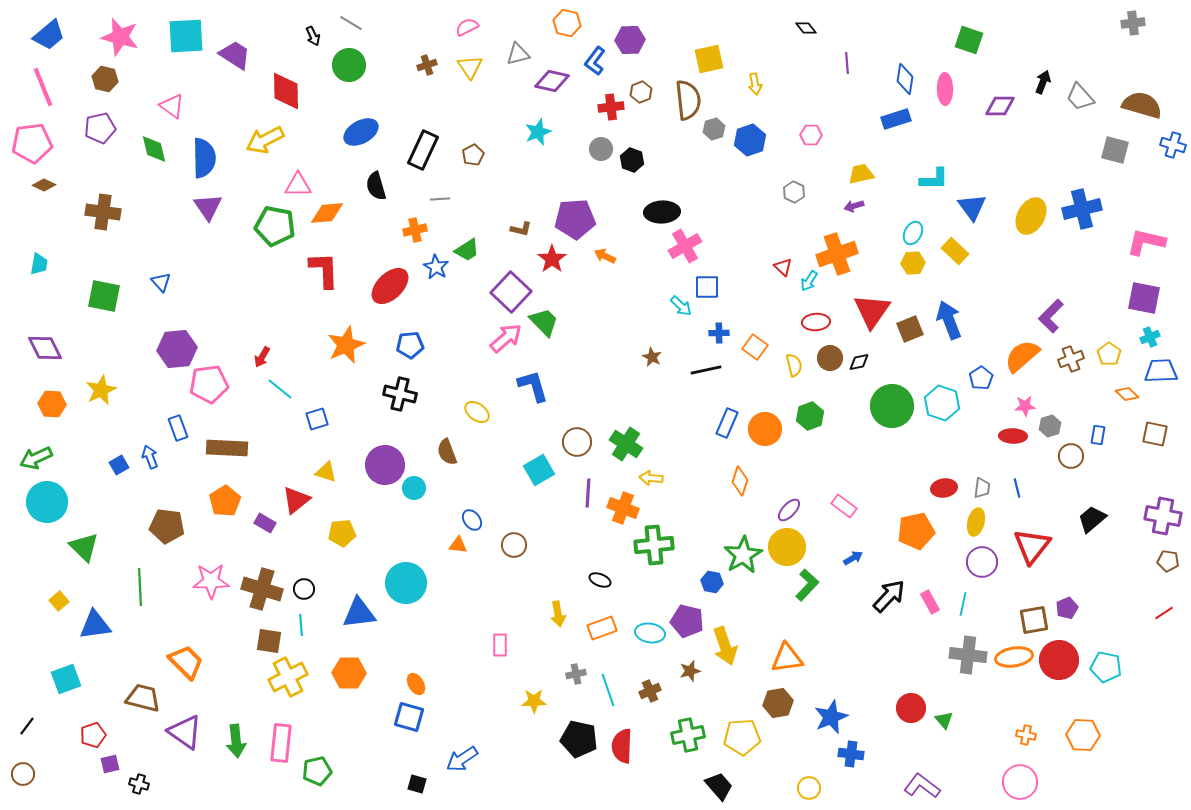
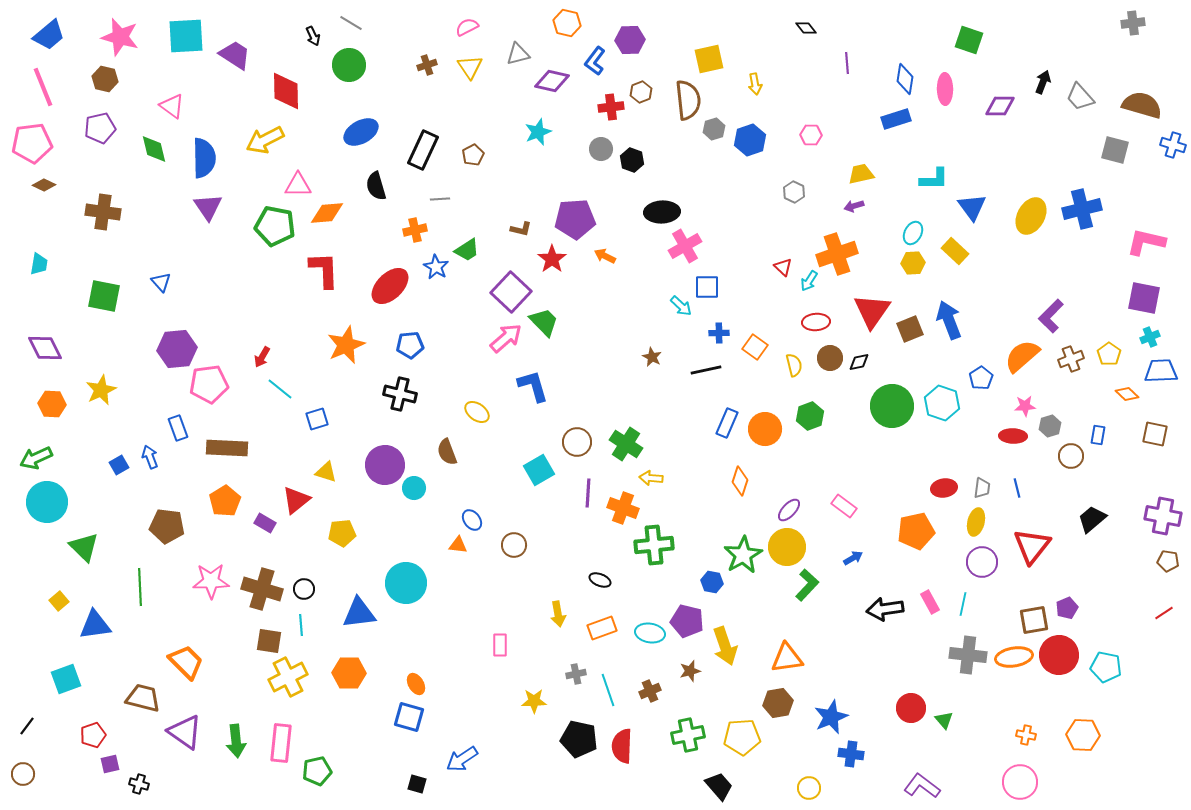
black arrow at (889, 596): moved 4 px left, 13 px down; rotated 141 degrees counterclockwise
red circle at (1059, 660): moved 5 px up
